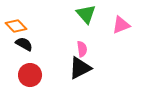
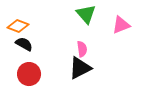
orange diamond: moved 2 px right; rotated 25 degrees counterclockwise
red circle: moved 1 px left, 1 px up
